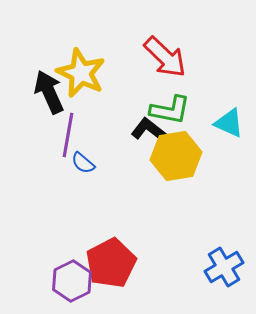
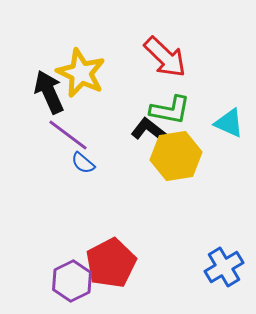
purple line: rotated 63 degrees counterclockwise
